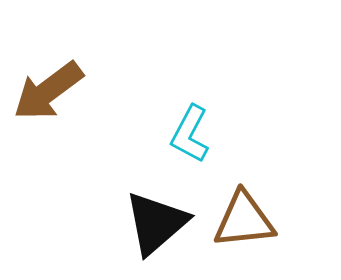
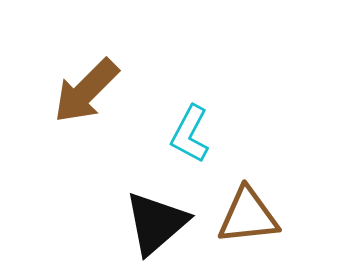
brown arrow: moved 38 px right; rotated 8 degrees counterclockwise
brown triangle: moved 4 px right, 4 px up
